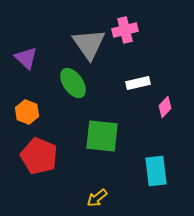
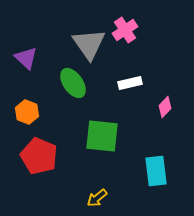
pink cross: rotated 20 degrees counterclockwise
white rectangle: moved 8 px left
